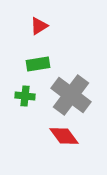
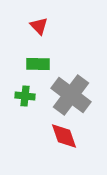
red triangle: rotated 42 degrees counterclockwise
green rectangle: rotated 10 degrees clockwise
red diamond: rotated 16 degrees clockwise
